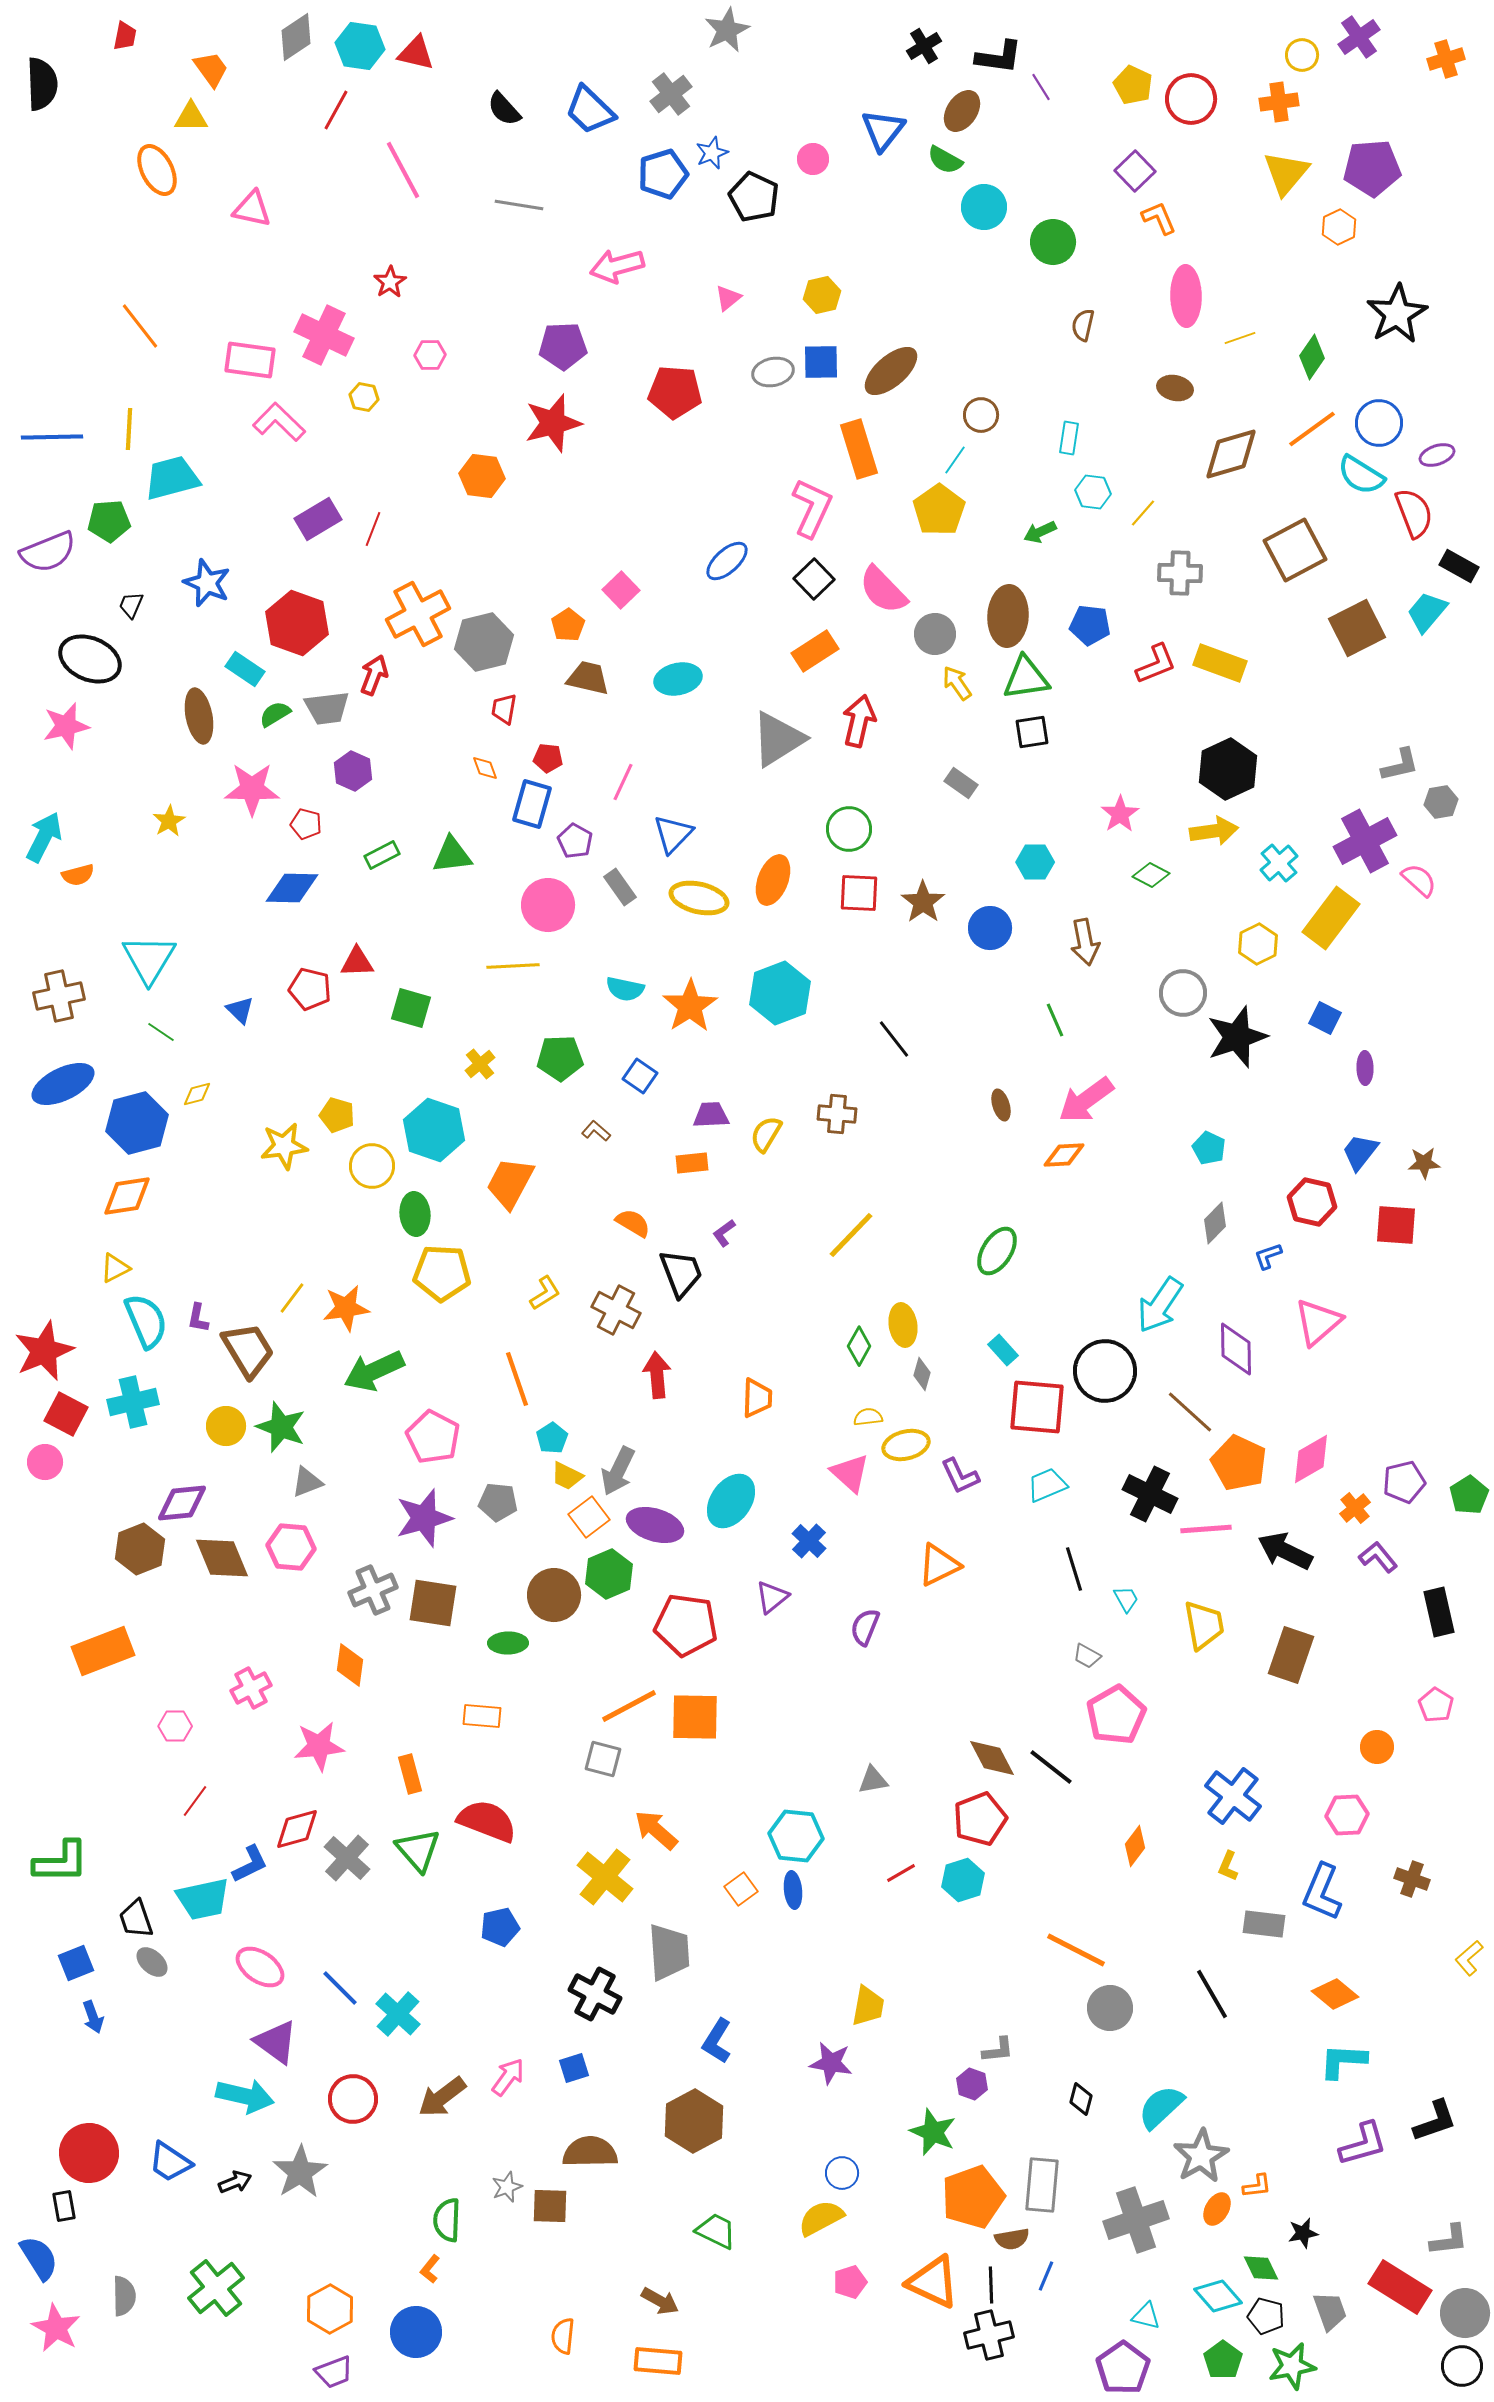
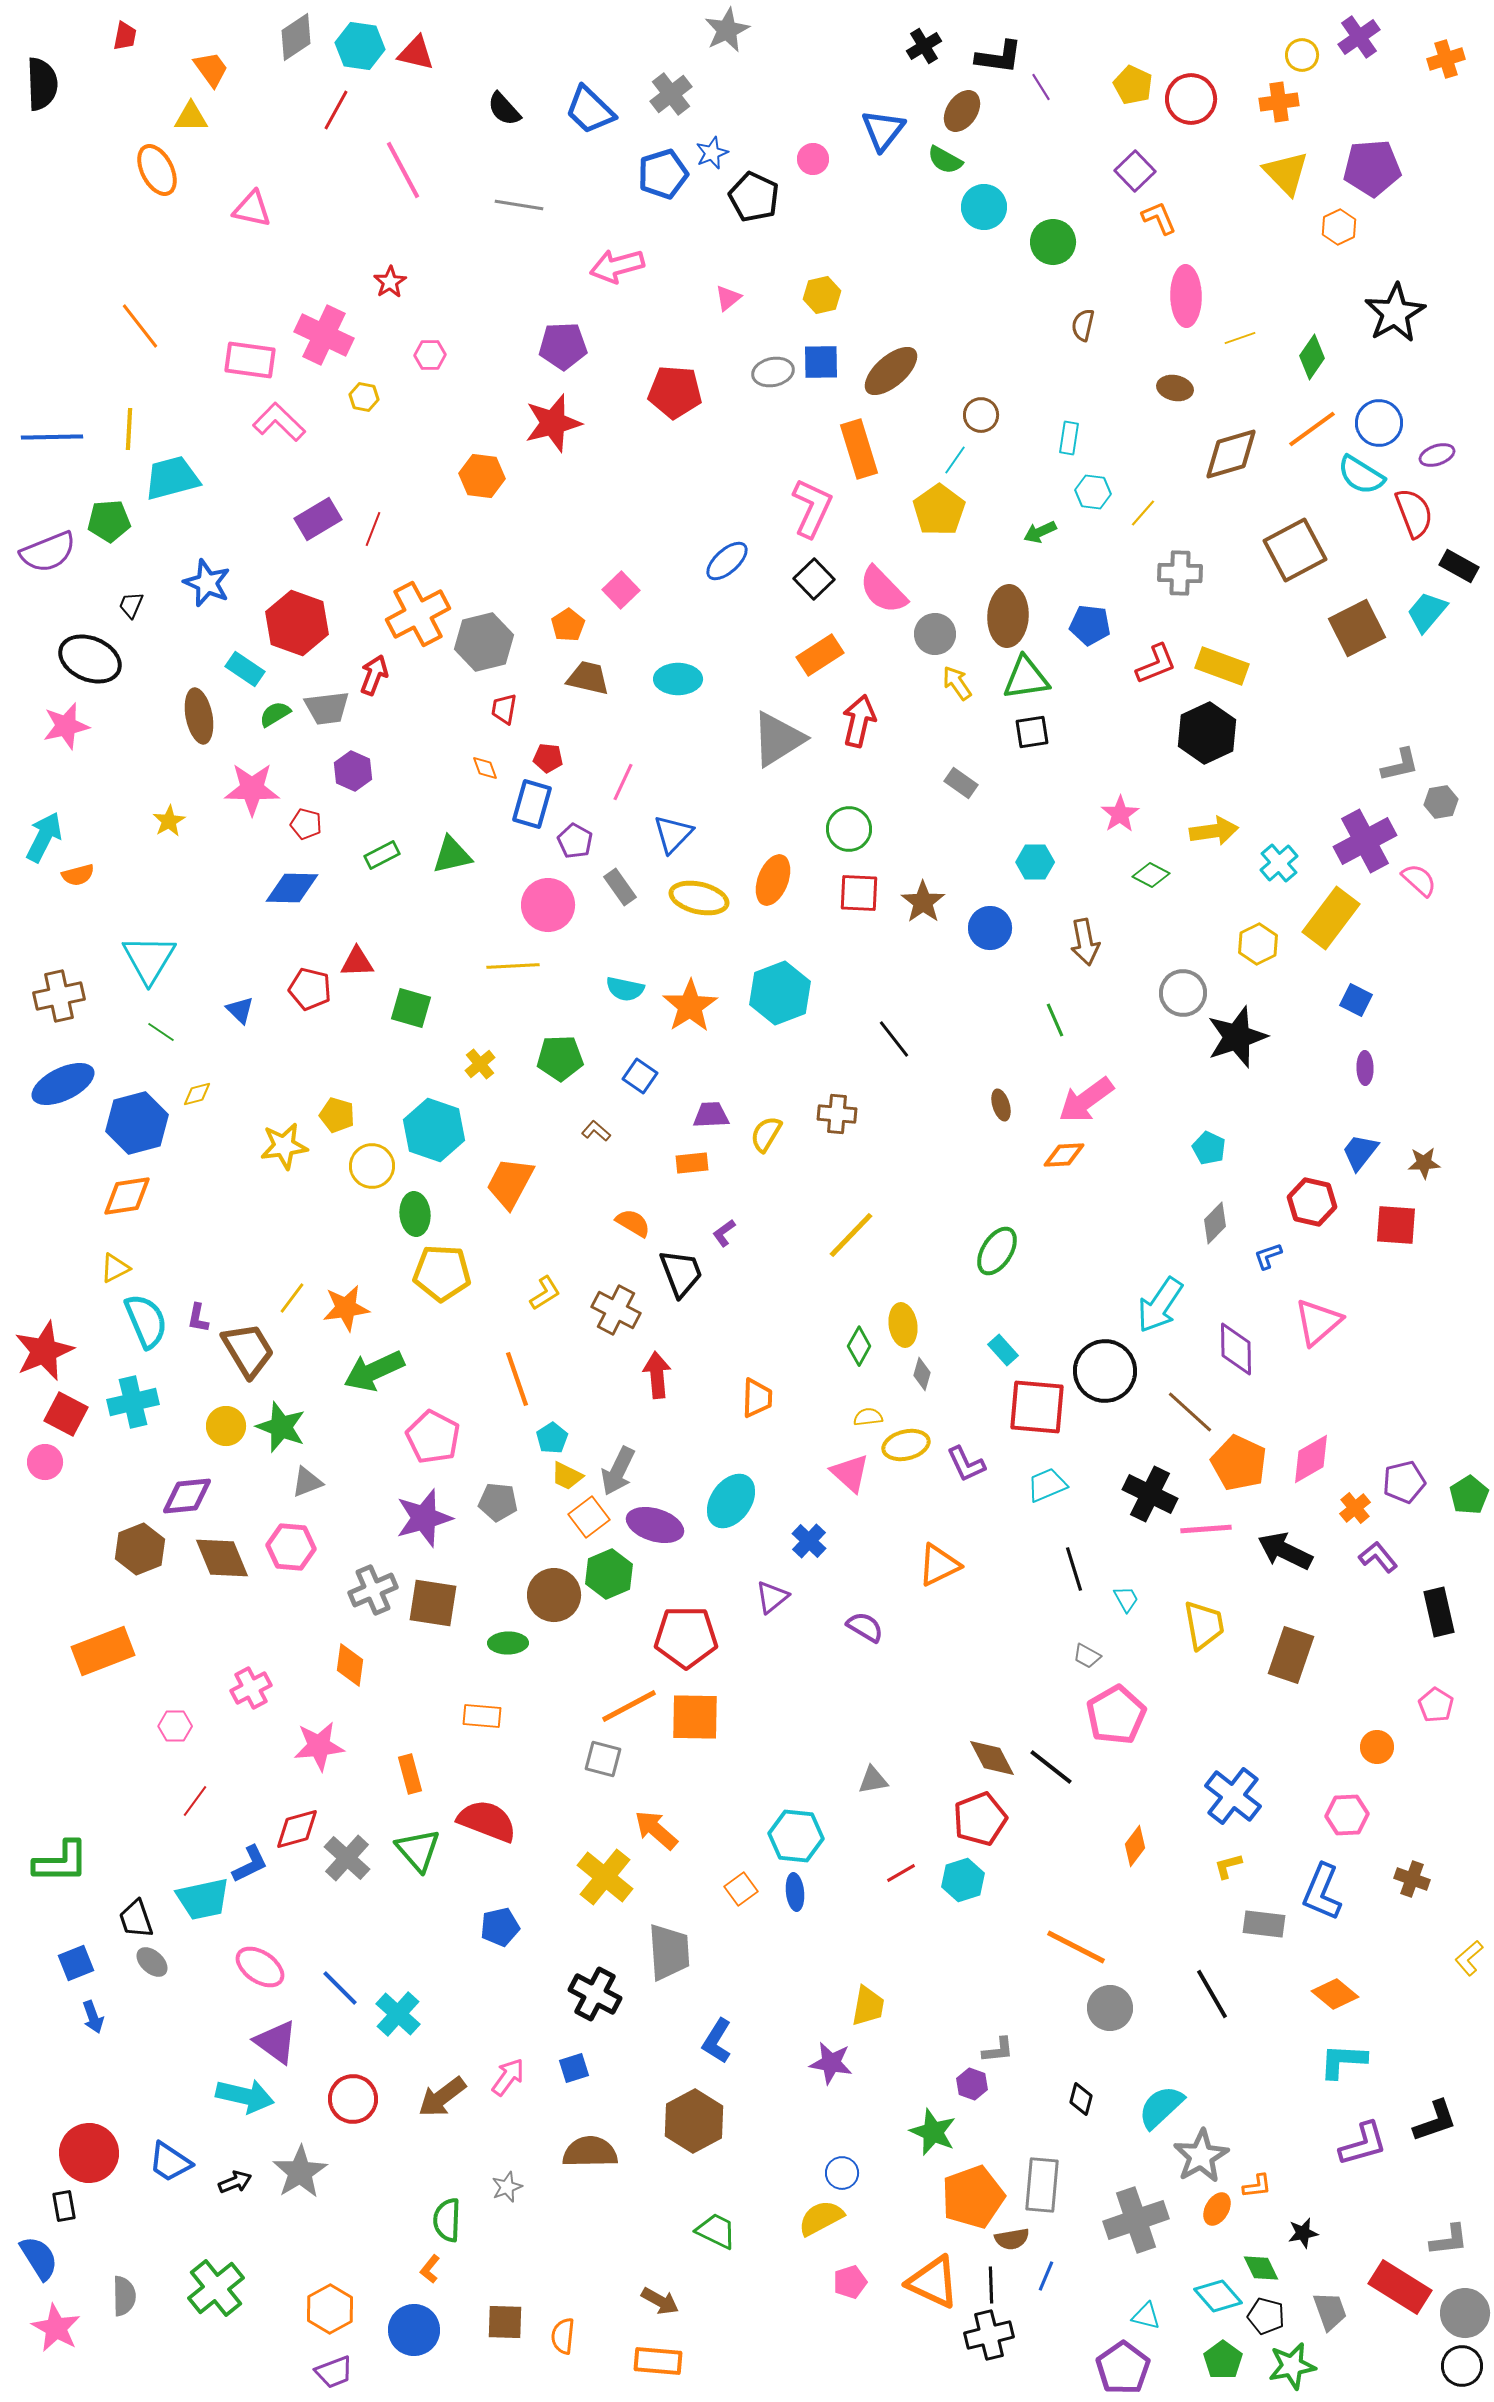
yellow triangle at (1286, 173): rotated 24 degrees counterclockwise
black star at (1397, 314): moved 2 px left, 1 px up
orange rectangle at (815, 651): moved 5 px right, 4 px down
yellow rectangle at (1220, 663): moved 2 px right, 3 px down
cyan ellipse at (678, 679): rotated 12 degrees clockwise
black hexagon at (1228, 769): moved 21 px left, 36 px up
green triangle at (452, 855): rotated 6 degrees counterclockwise
blue square at (1325, 1018): moved 31 px right, 18 px up
purple L-shape at (960, 1476): moved 6 px right, 12 px up
purple diamond at (182, 1503): moved 5 px right, 7 px up
red pentagon at (686, 1625): moved 12 px down; rotated 8 degrees counterclockwise
purple semicircle at (865, 1627): rotated 99 degrees clockwise
yellow L-shape at (1228, 1866): rotated 52 degrees clockwise
blue ellipse at (793, 1890): moved 2 px right, 2 px down
orange line at (1076, 1950): moved 3 px up
brown square at (550, 2206): moved 45 px left, 116 px down
blue circle at (416, 2332): moved 2 px left, 2 px up
